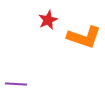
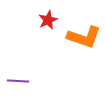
purple line: moved 2 px right, 3 px up
